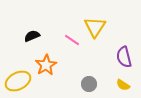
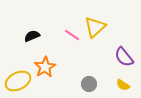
yellow triangle: rotated 15 degrees clockwise
pink line: moved 5 px up
purple semicircle: rotated 25 degrees counterclockwise
orange star: moved 1 px left, 2 px down
